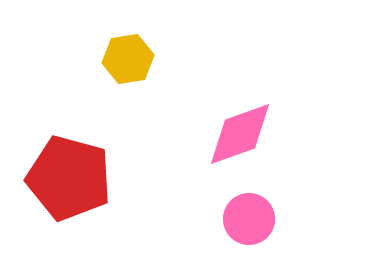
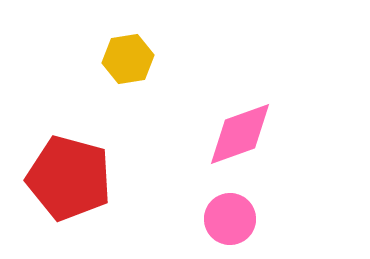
pink circle: moved 19 px left
